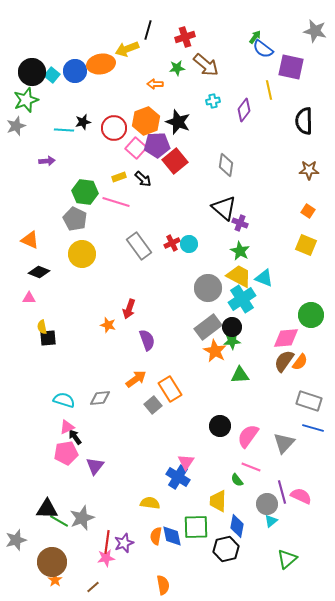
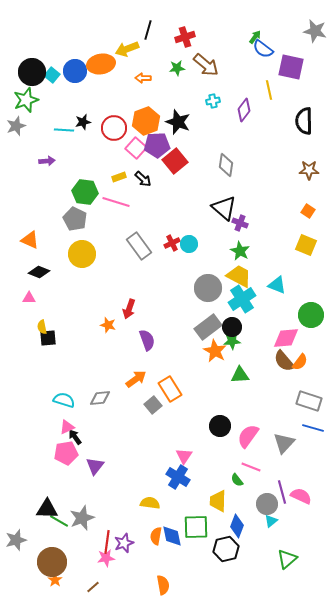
orange arrow at (155, 84): moved 12 px left, 6 px up
cyan triangle at (264, 278): moved 13 px right, 7 px down
brown semicircle at (284, 361): rotated 75 degrees counterclockwise
pink triangle at (186, 462): moved 2 px left, 6 px up
blue diamond at (237, 526): rotated 10 degrees clockwise
